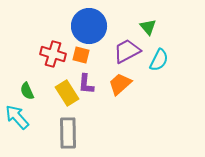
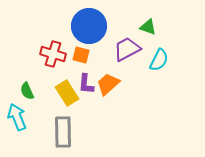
green triangle: rotated 30 degrees counterclockwise
purple trapezoid: moved 2 px up
orange trapezoid: moved 12 px left
cyan arrow: rotated 20 degrees clockwise
gray rectangle: moved 5 px left, 1 px up
